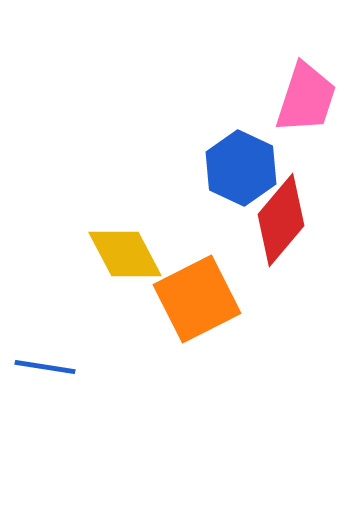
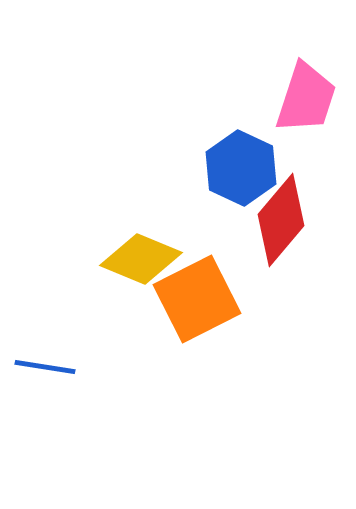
yellow diamond: moved 16 px right, 5 px down; rotated 40 degrees counterclockwise
